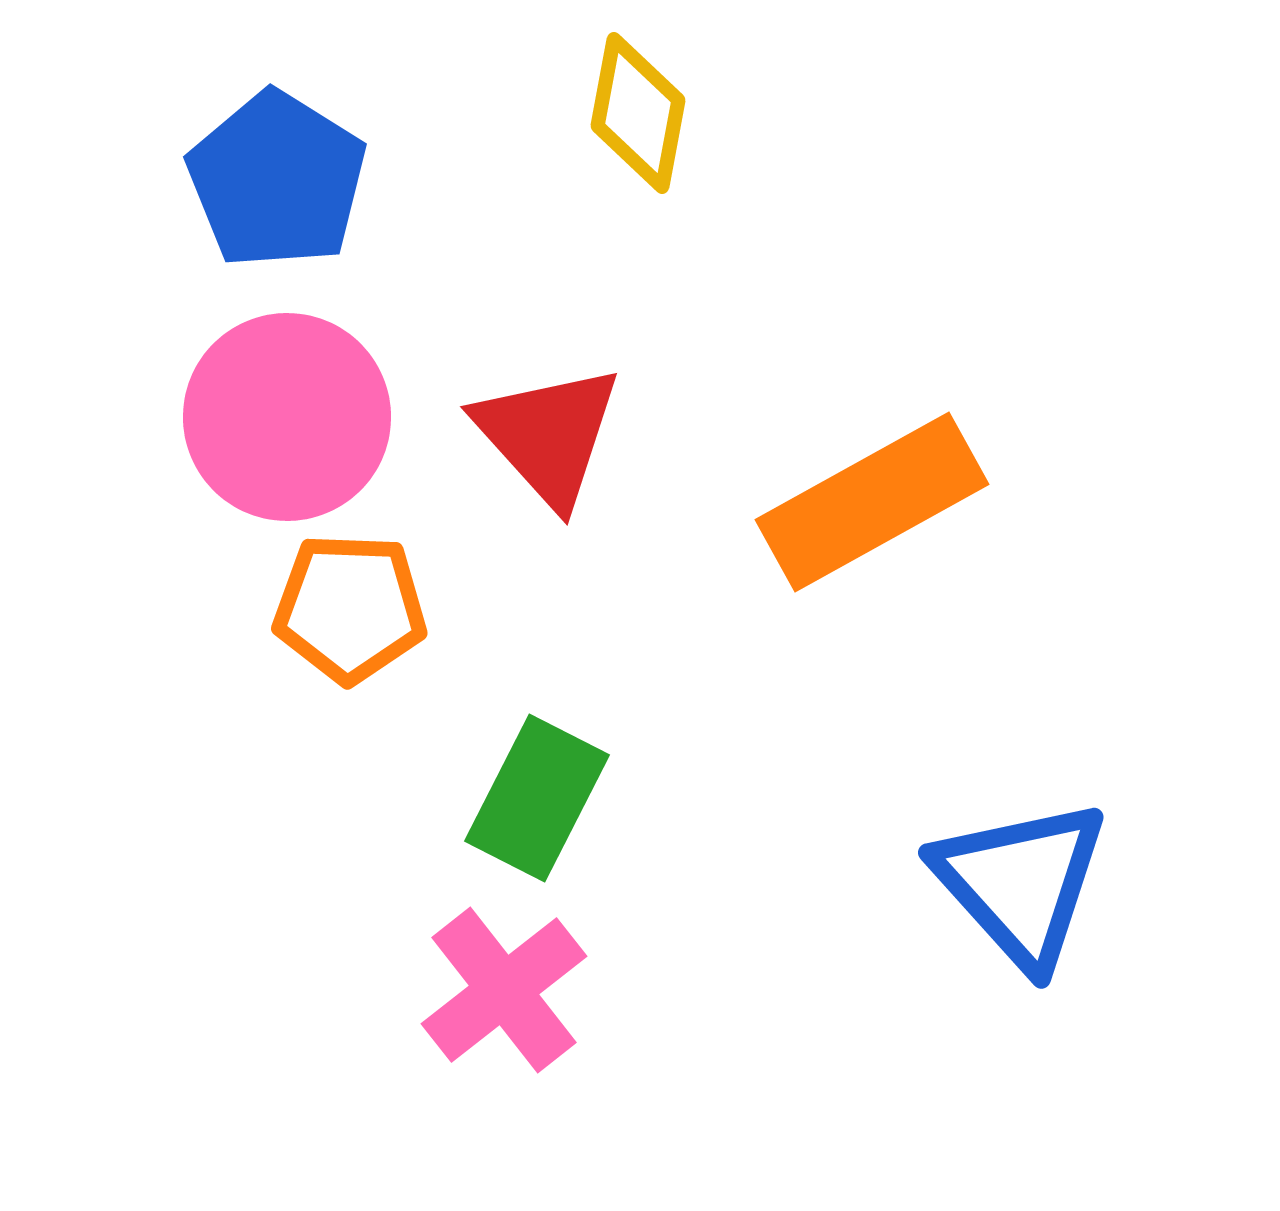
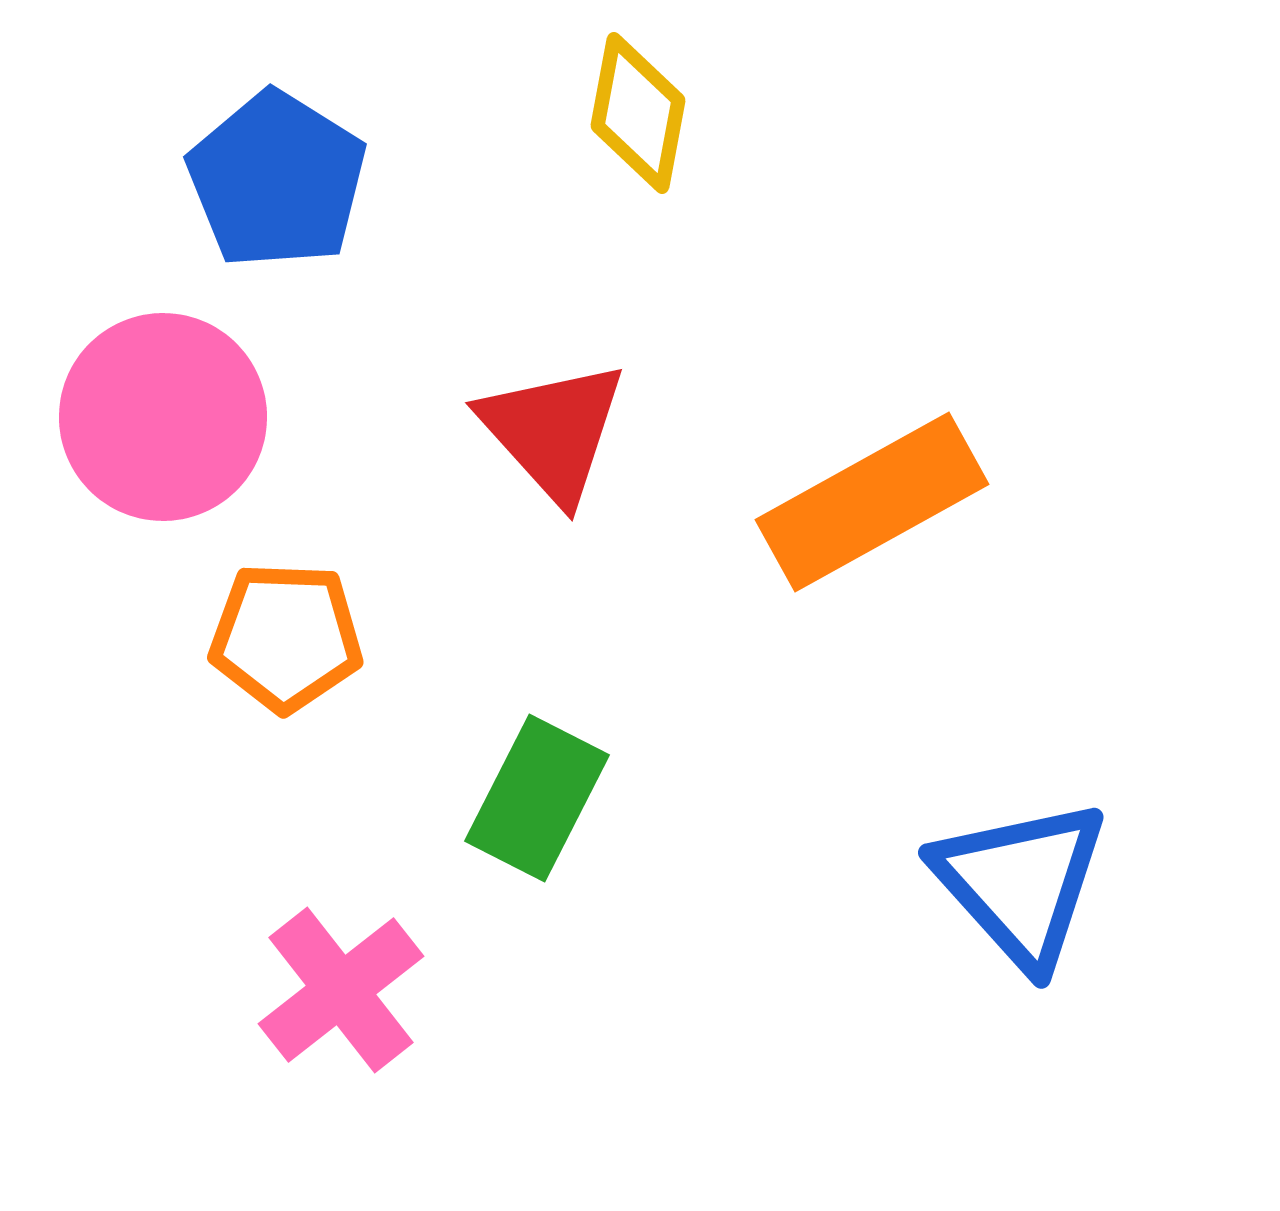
pink circle: moved 124 px left
red triangle: moved 5 px right, 4 px up
orange pentagon: moved 64 px left, 29 px down
pink cross: moved 163 px left
